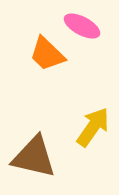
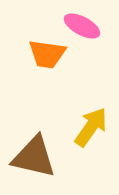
orange trapezoid: rotated 36 degrees counterclockwise
yellow arrow: moved 2 px left
